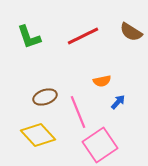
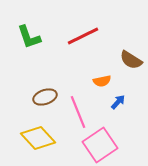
brown semicircle: moved 28 px down
yellow diamond: moved 3 px down
